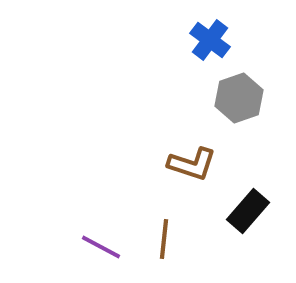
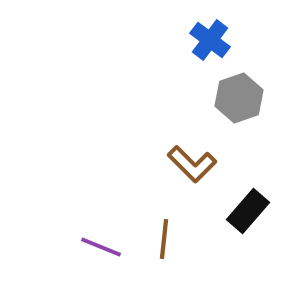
brown L-shape: rotated 27 degrees clockwise
purple line: rotated 6 degrees counterclockwise
